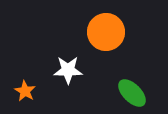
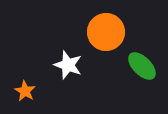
white star: moved 5 px up; rotated 20 degrees clockwise
green ellipse: moved 10 px right, 27 px up
